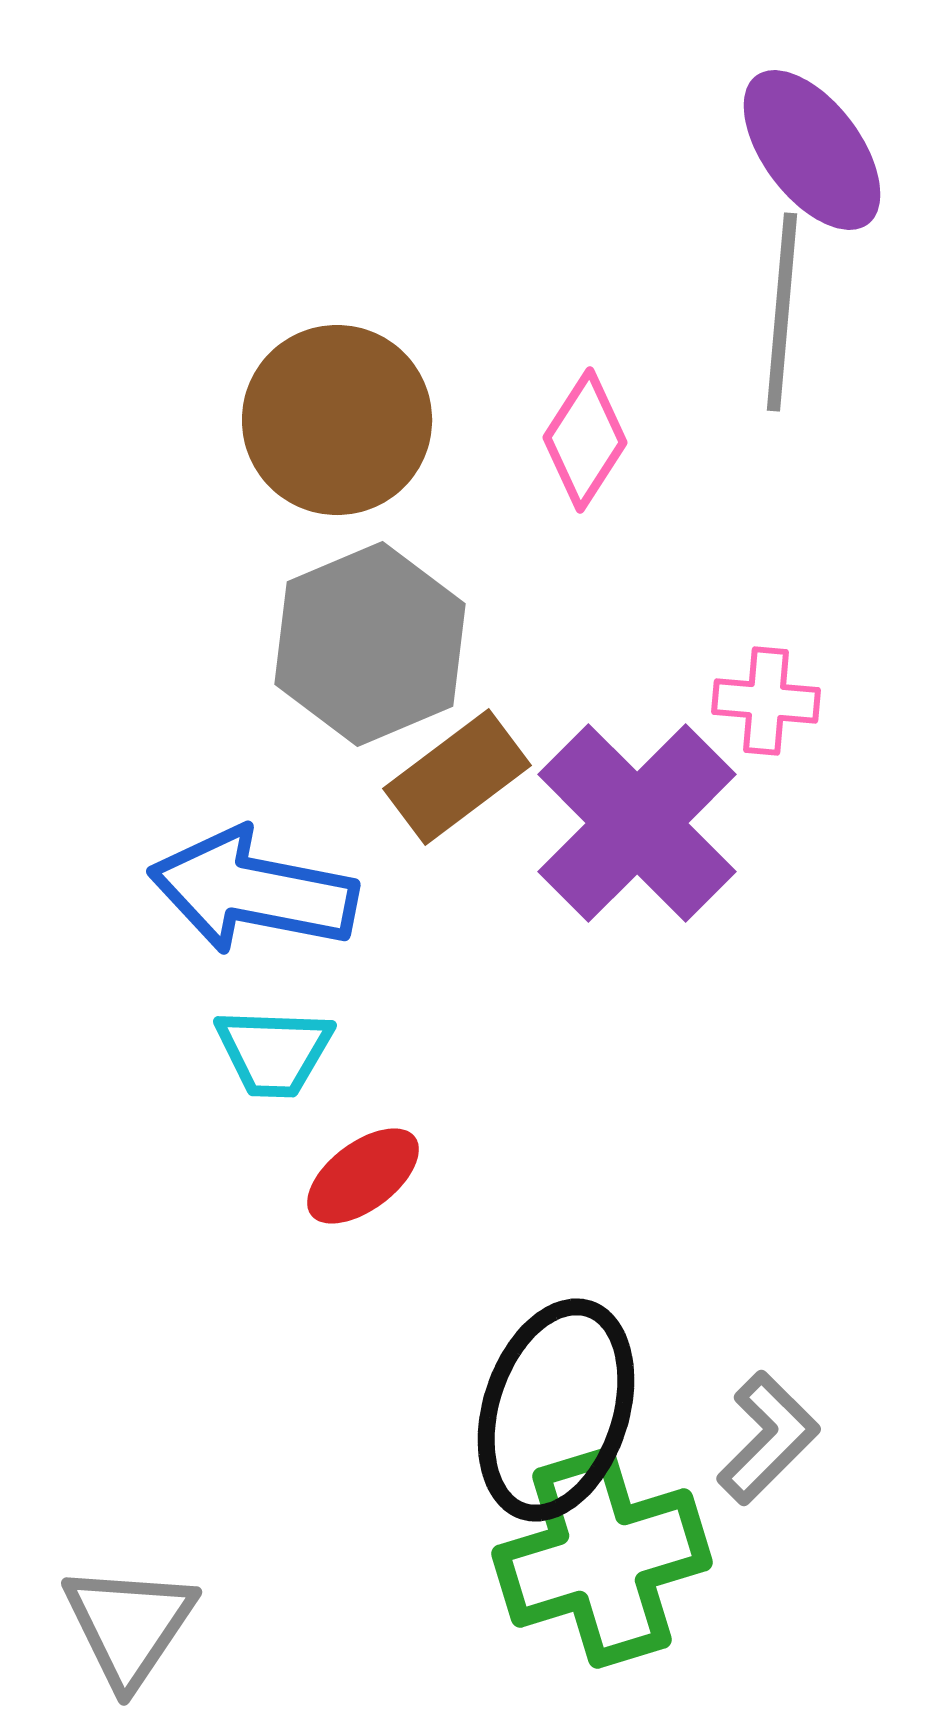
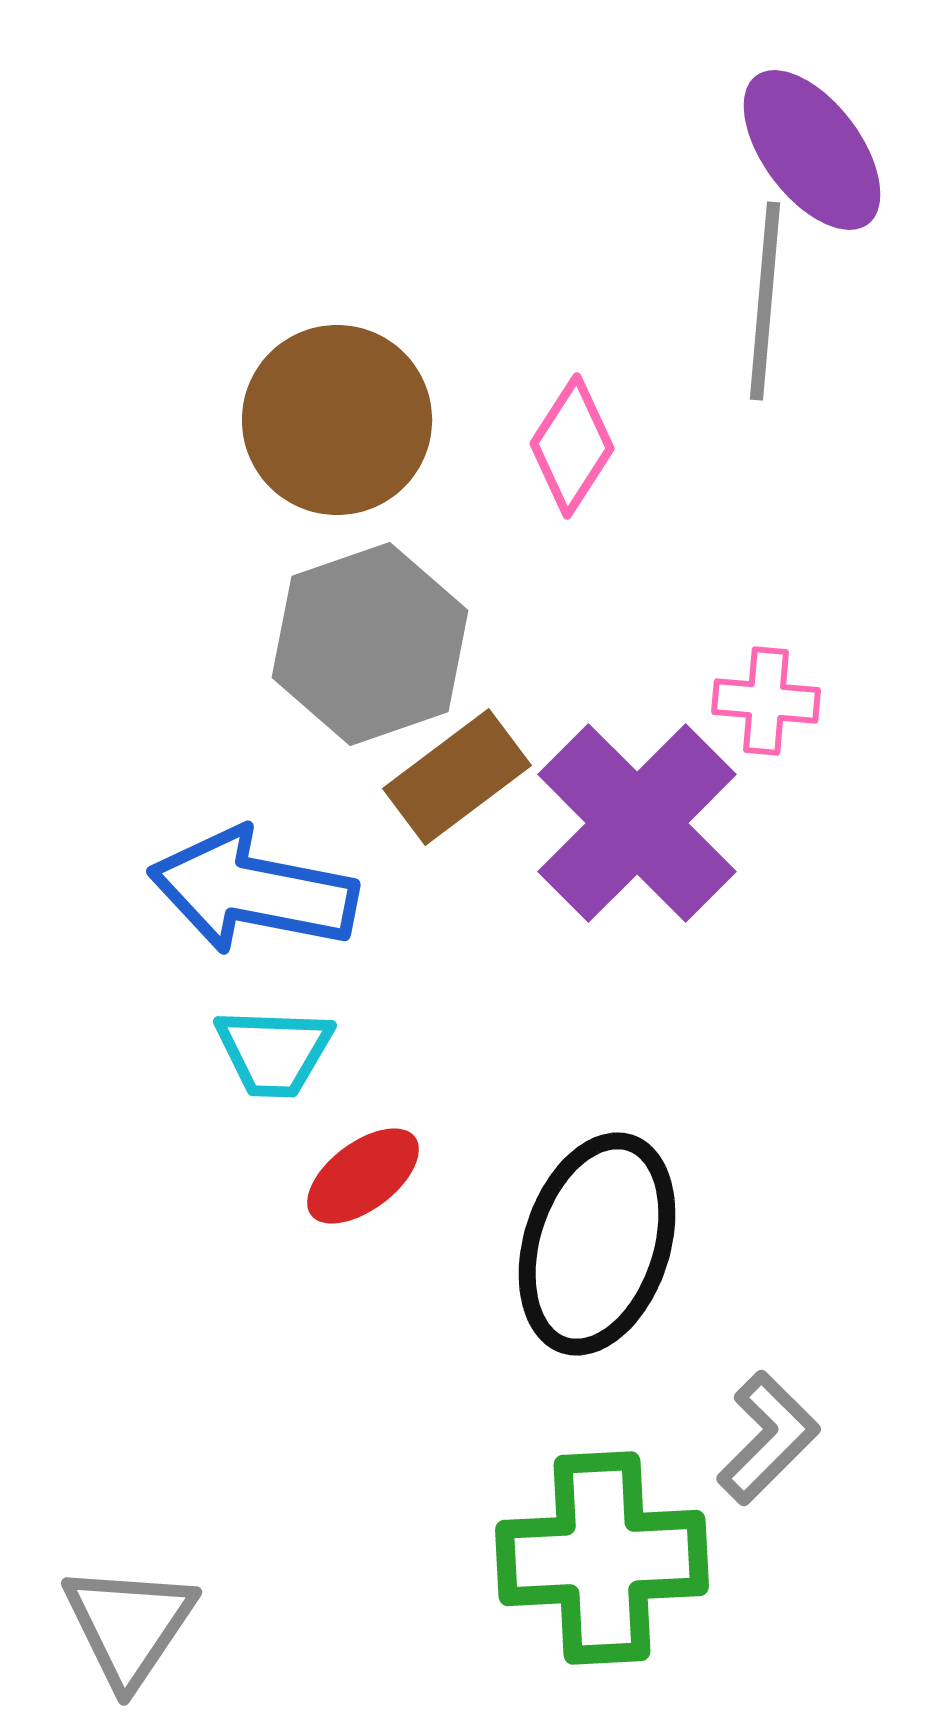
gray line: moved 17 px left, 11 px up
pink diamond: moved 13 px left, 6 px down
gray hexagon: rotated 4 degrees clockwise
black ellipse: moved 41 px right, 166 px up
green cross: rotated 14 degrees clockwise
